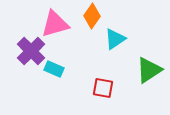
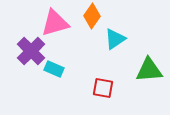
pink triangle: moved 1 px up
green triangle: rotated 28 degrees clockwise
